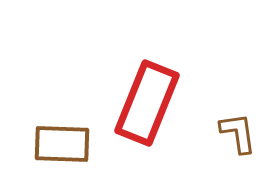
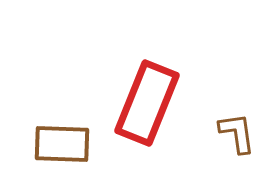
brown L-shape: moved 1 px left
